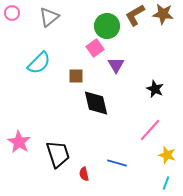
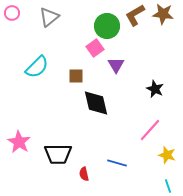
cyan semicircle: moved 2 px left, 4 px down
black trapezoid: rotated 108 degrees clockwise
cyan line: moved 2 px right, 3 px down; rotated 40 degrees counterclockwise
